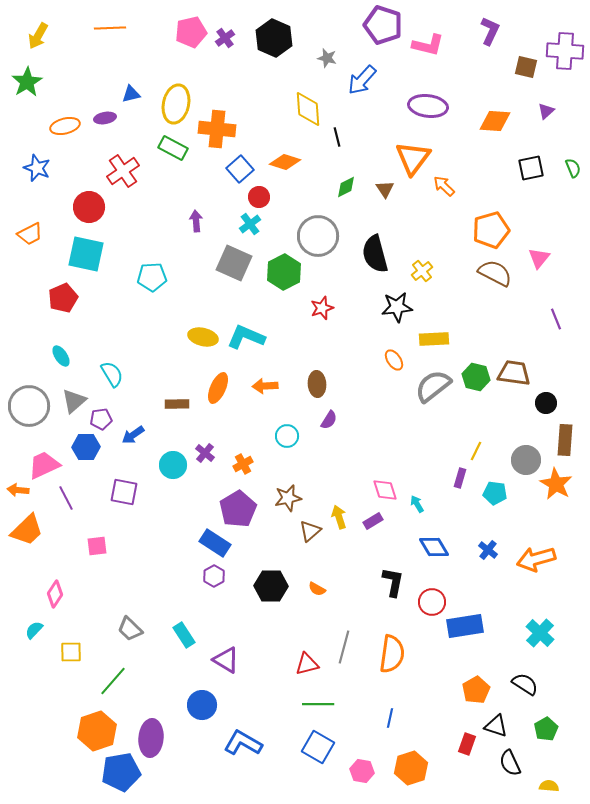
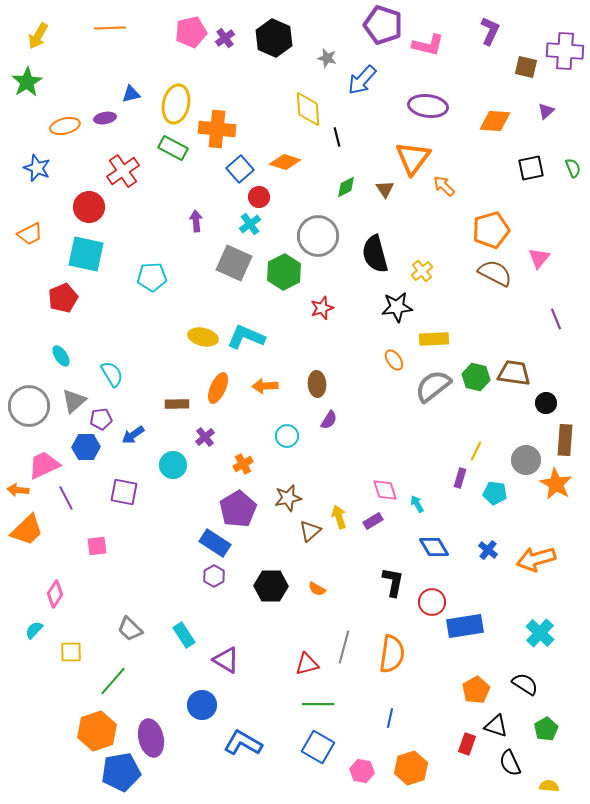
purple cross at (205, 453): moved 16 px up; rotated 12 degrees clockwise
purple ellipse at (151, 738): rotated 18 degrees counterclockwise
